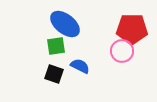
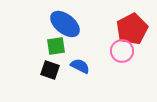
red pentagon: rotated 28 degrees counterclockwise
black square: moved 4 px left, 4 px up
